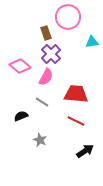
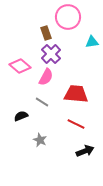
red line: moved 3 px down
black arrow: rotated 12 degrees clockwise
